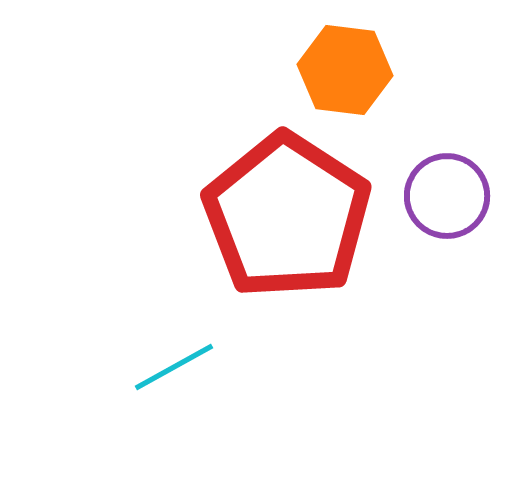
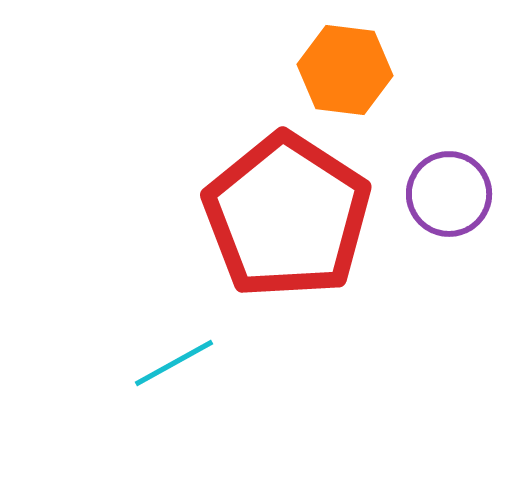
purple circle: moved 2 px right, 2 px up
cyan line: moved 4 px up
